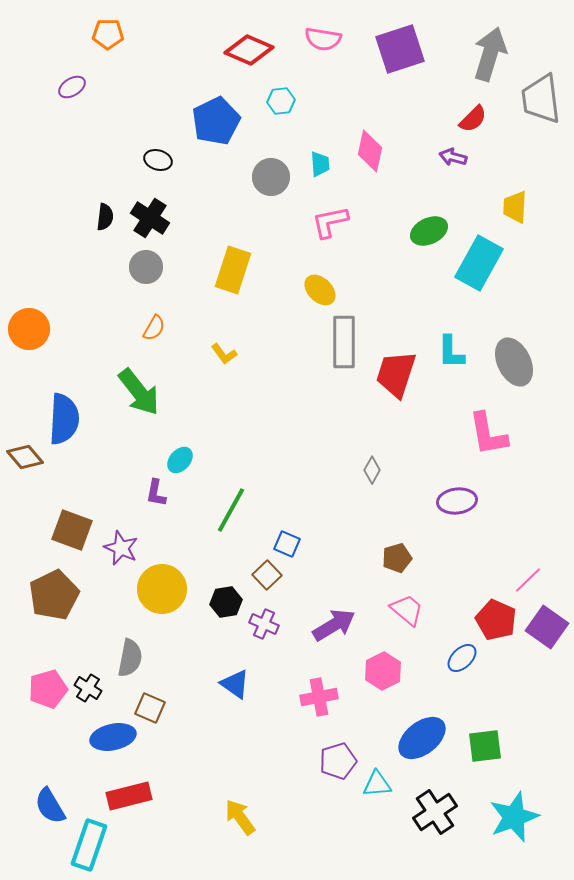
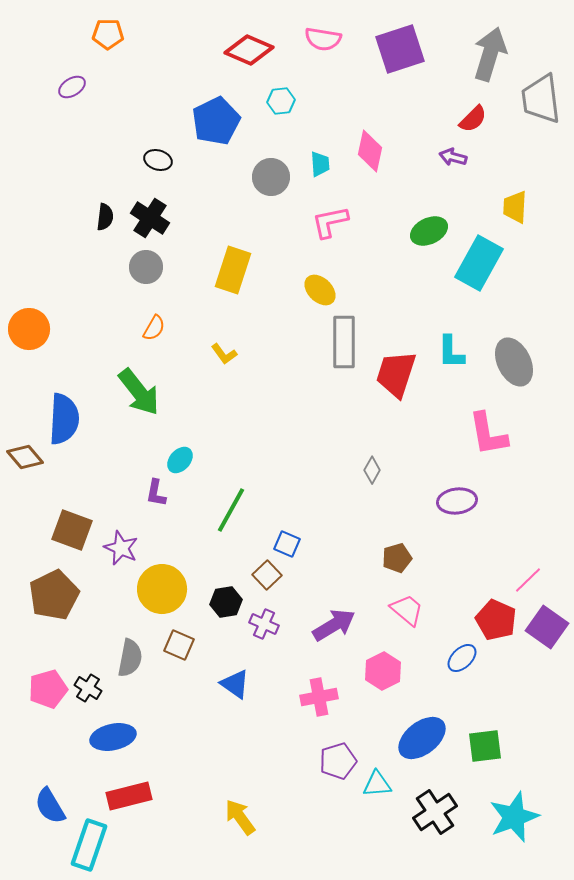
brown square at (150, 708): moved 29 px right, 63 px up
